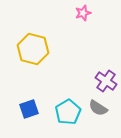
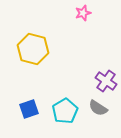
cyan pentagon: moved 3 px left, 1 px up
